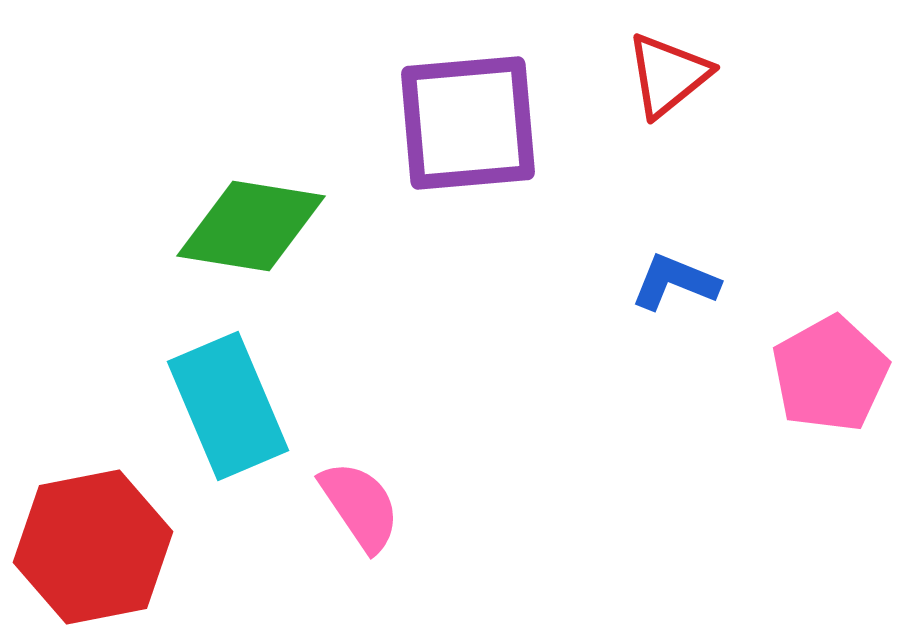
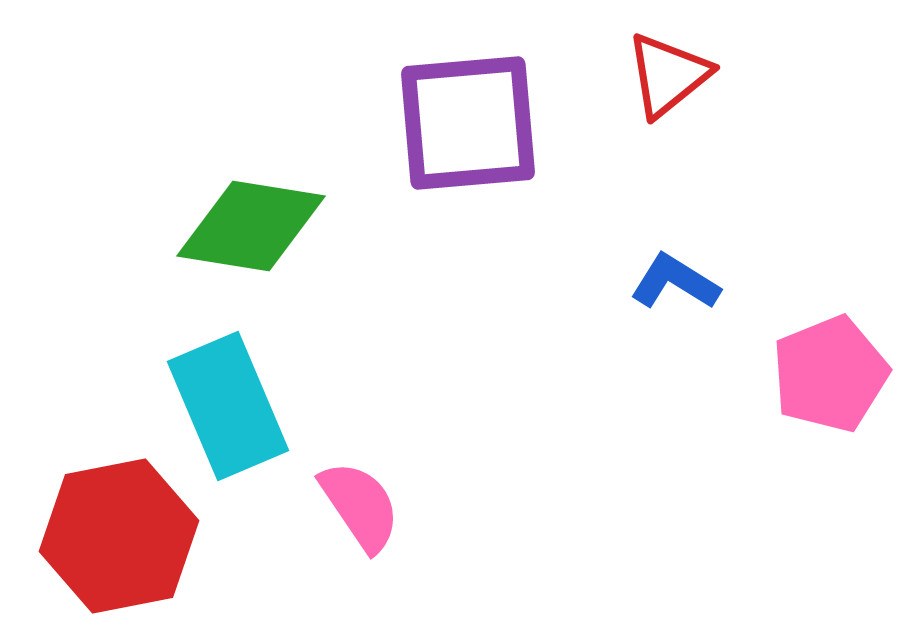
blue L-shape: rotated 10 degrees clockwise
pink pentagon: rotated 7 degrees clockwise
red hexagon: moved 26 px right, 11 px up
